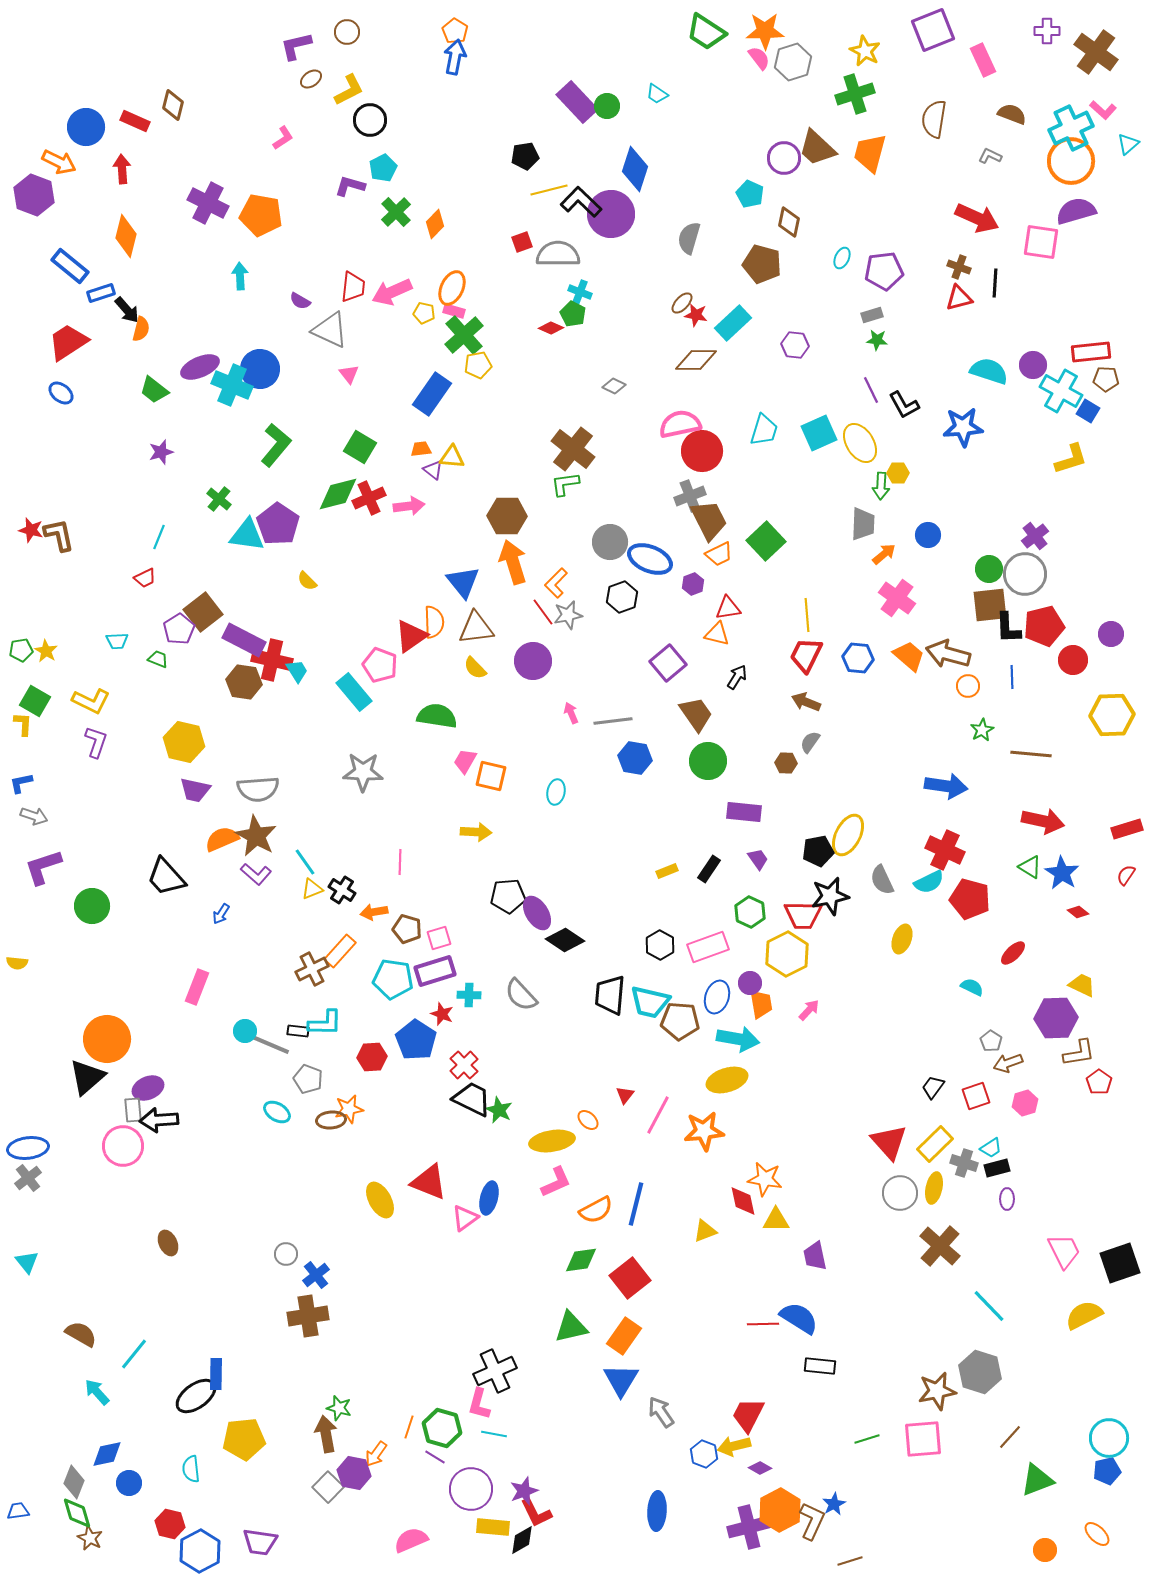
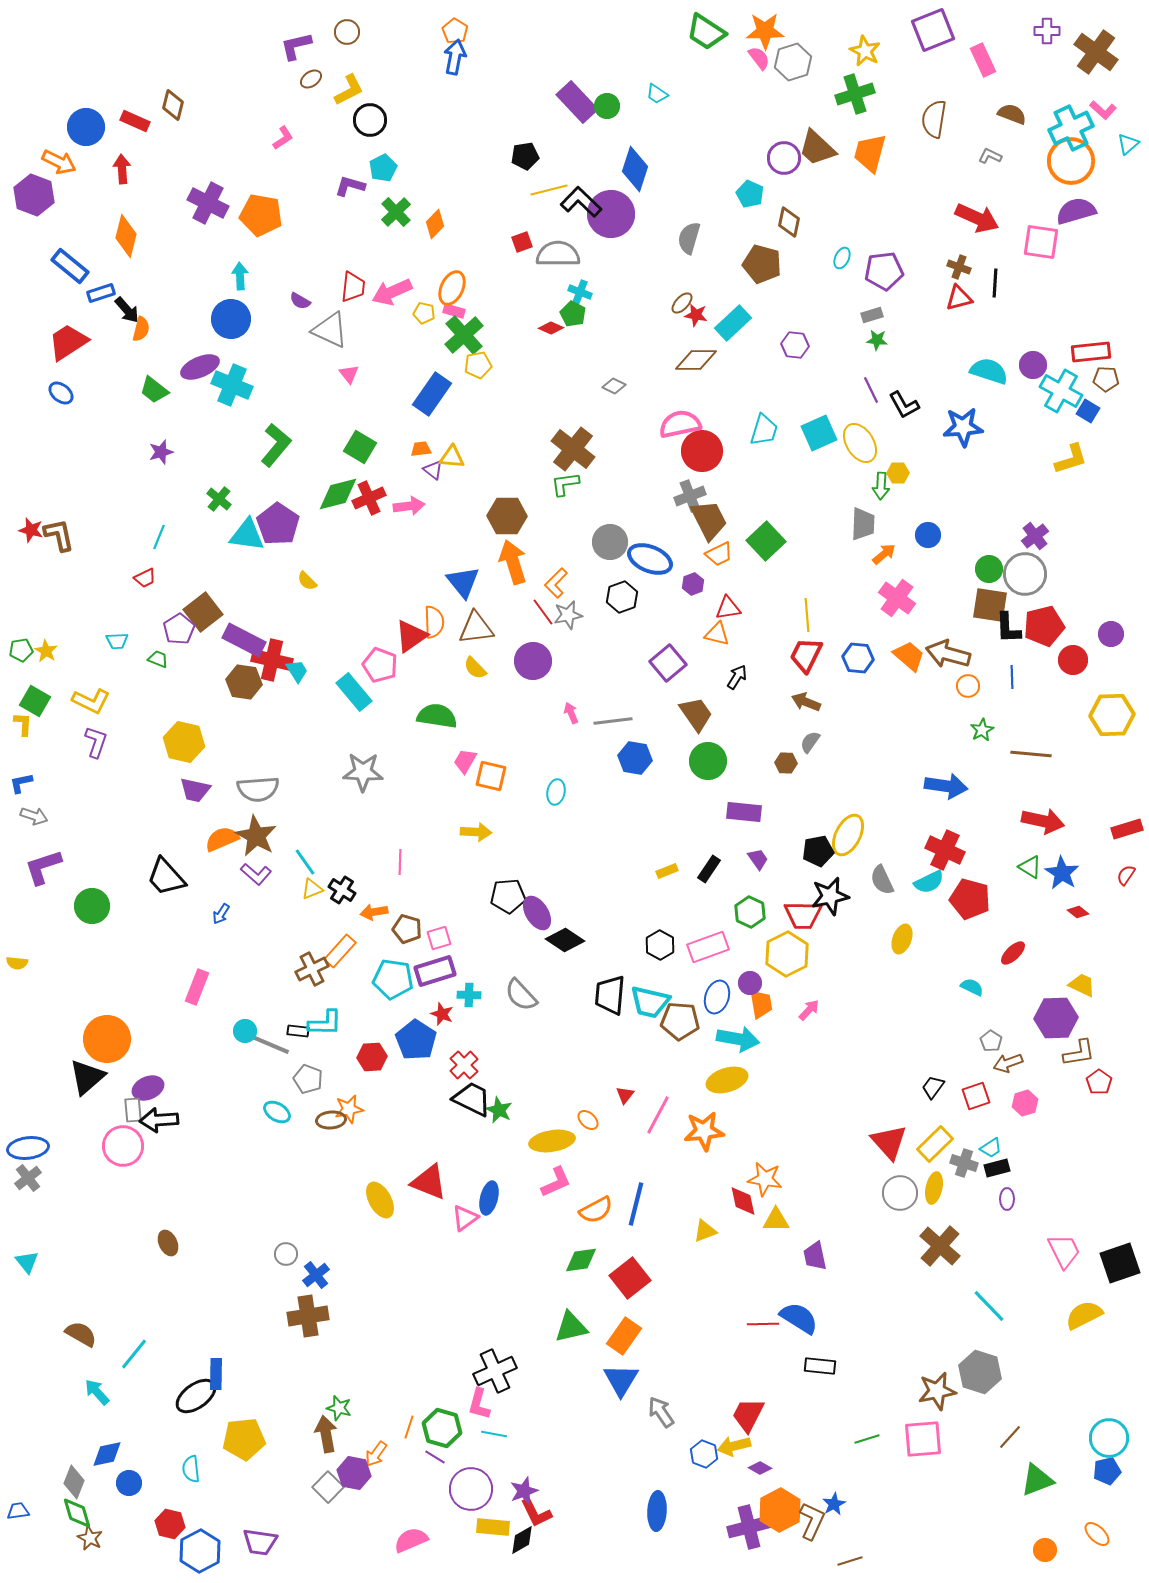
blue circle at (260, 369): moved 29 px left, 50 px up
brown square at (990, 605): rotated 15 degrees clockwise
